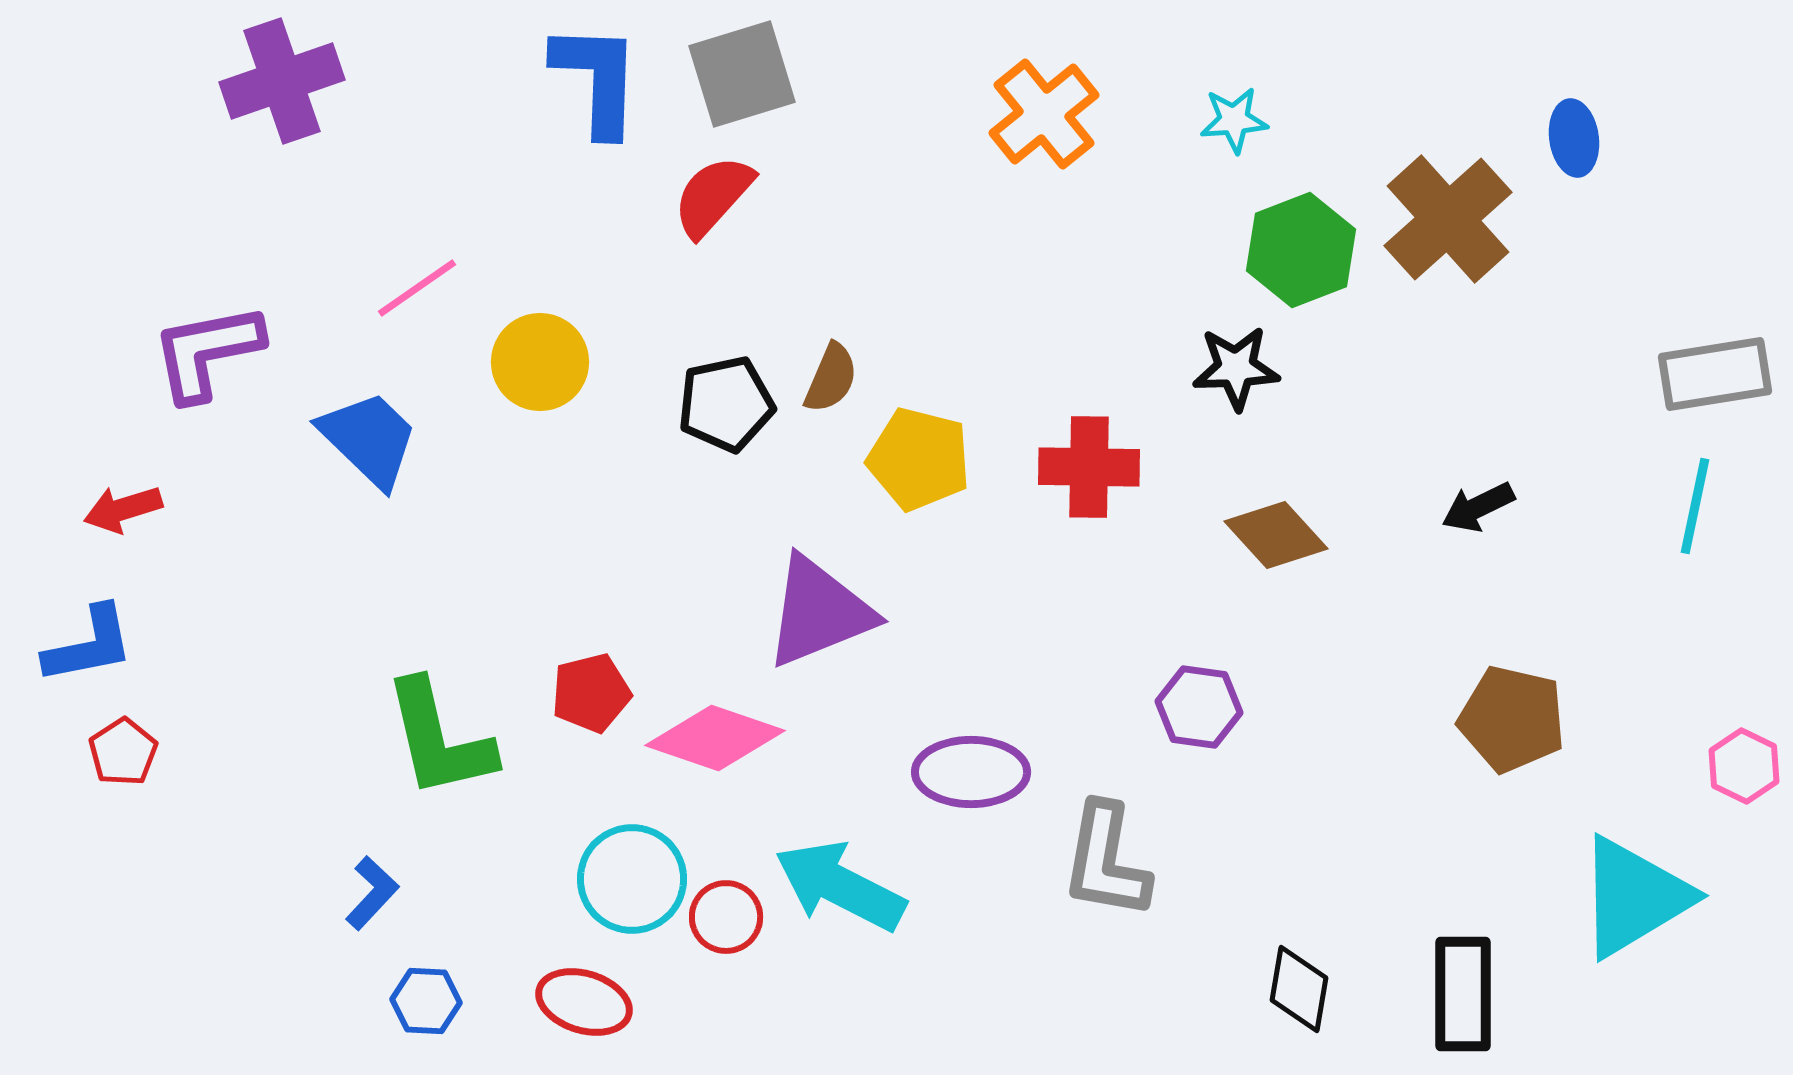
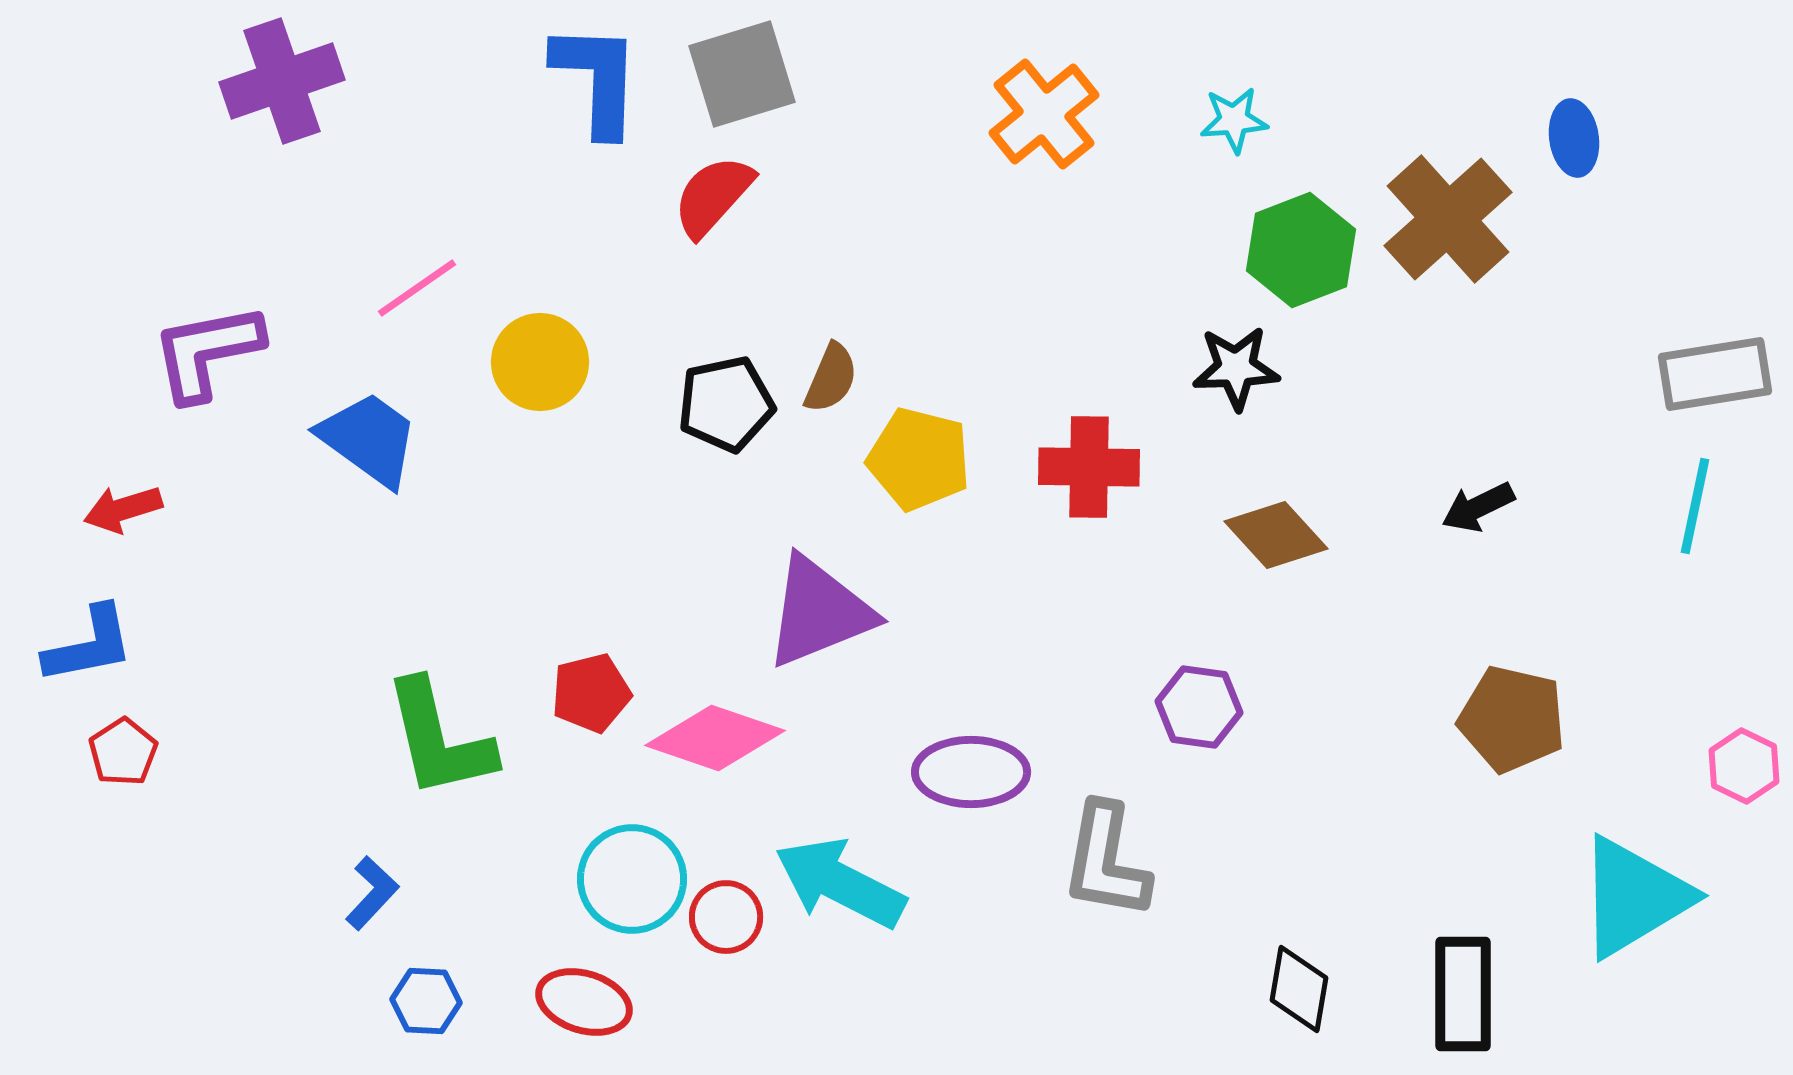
blue trapezoid at (369, 439): rotated 8 degrees counterclockwise
cyan arrow at (840, 886): moved 3 px up
